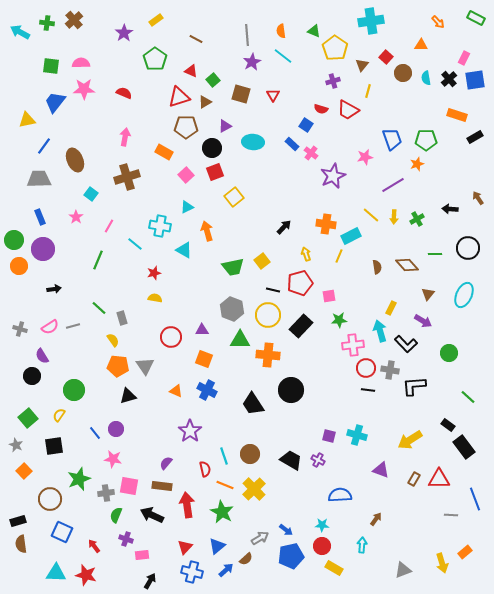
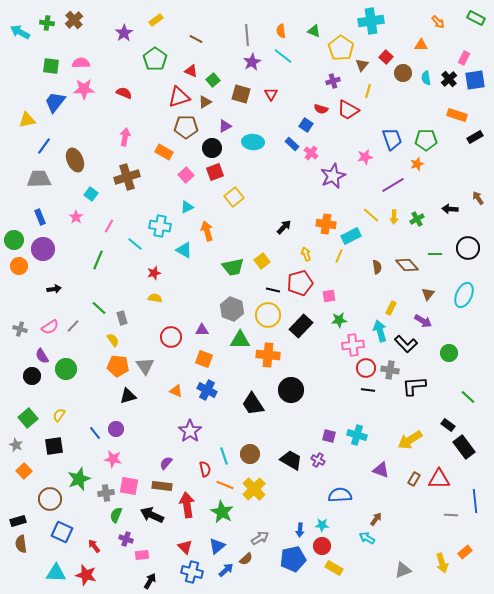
yellow pentagon at (335, 48): moved 6 px right
red triangle at (273, 95): moved 2 px left, 1 px up
gray line at (73, 326): rotated 32 degrees counterclockwise
green circle at (74, 390): moved 8 px left, 21 px up
blue line at (475, 499): moved 2 px down; rotated 15 degrees clockwise
blue arrow at (286, 530): moved 14 px right; rotated 56 degrees clockwise
cyan arrow at (362, 545): moved 5 px right, 7 px up; rotated 63 degrees counterclockwise
red triangle at (185, 547): rotated 28 degrees counterclockwise
blue pentagon at (291, 556): moved 2 px right, 3 px down
